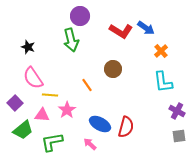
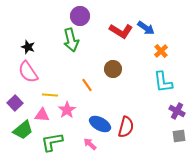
pink semicircle: moved 5 px left, 6 px up
